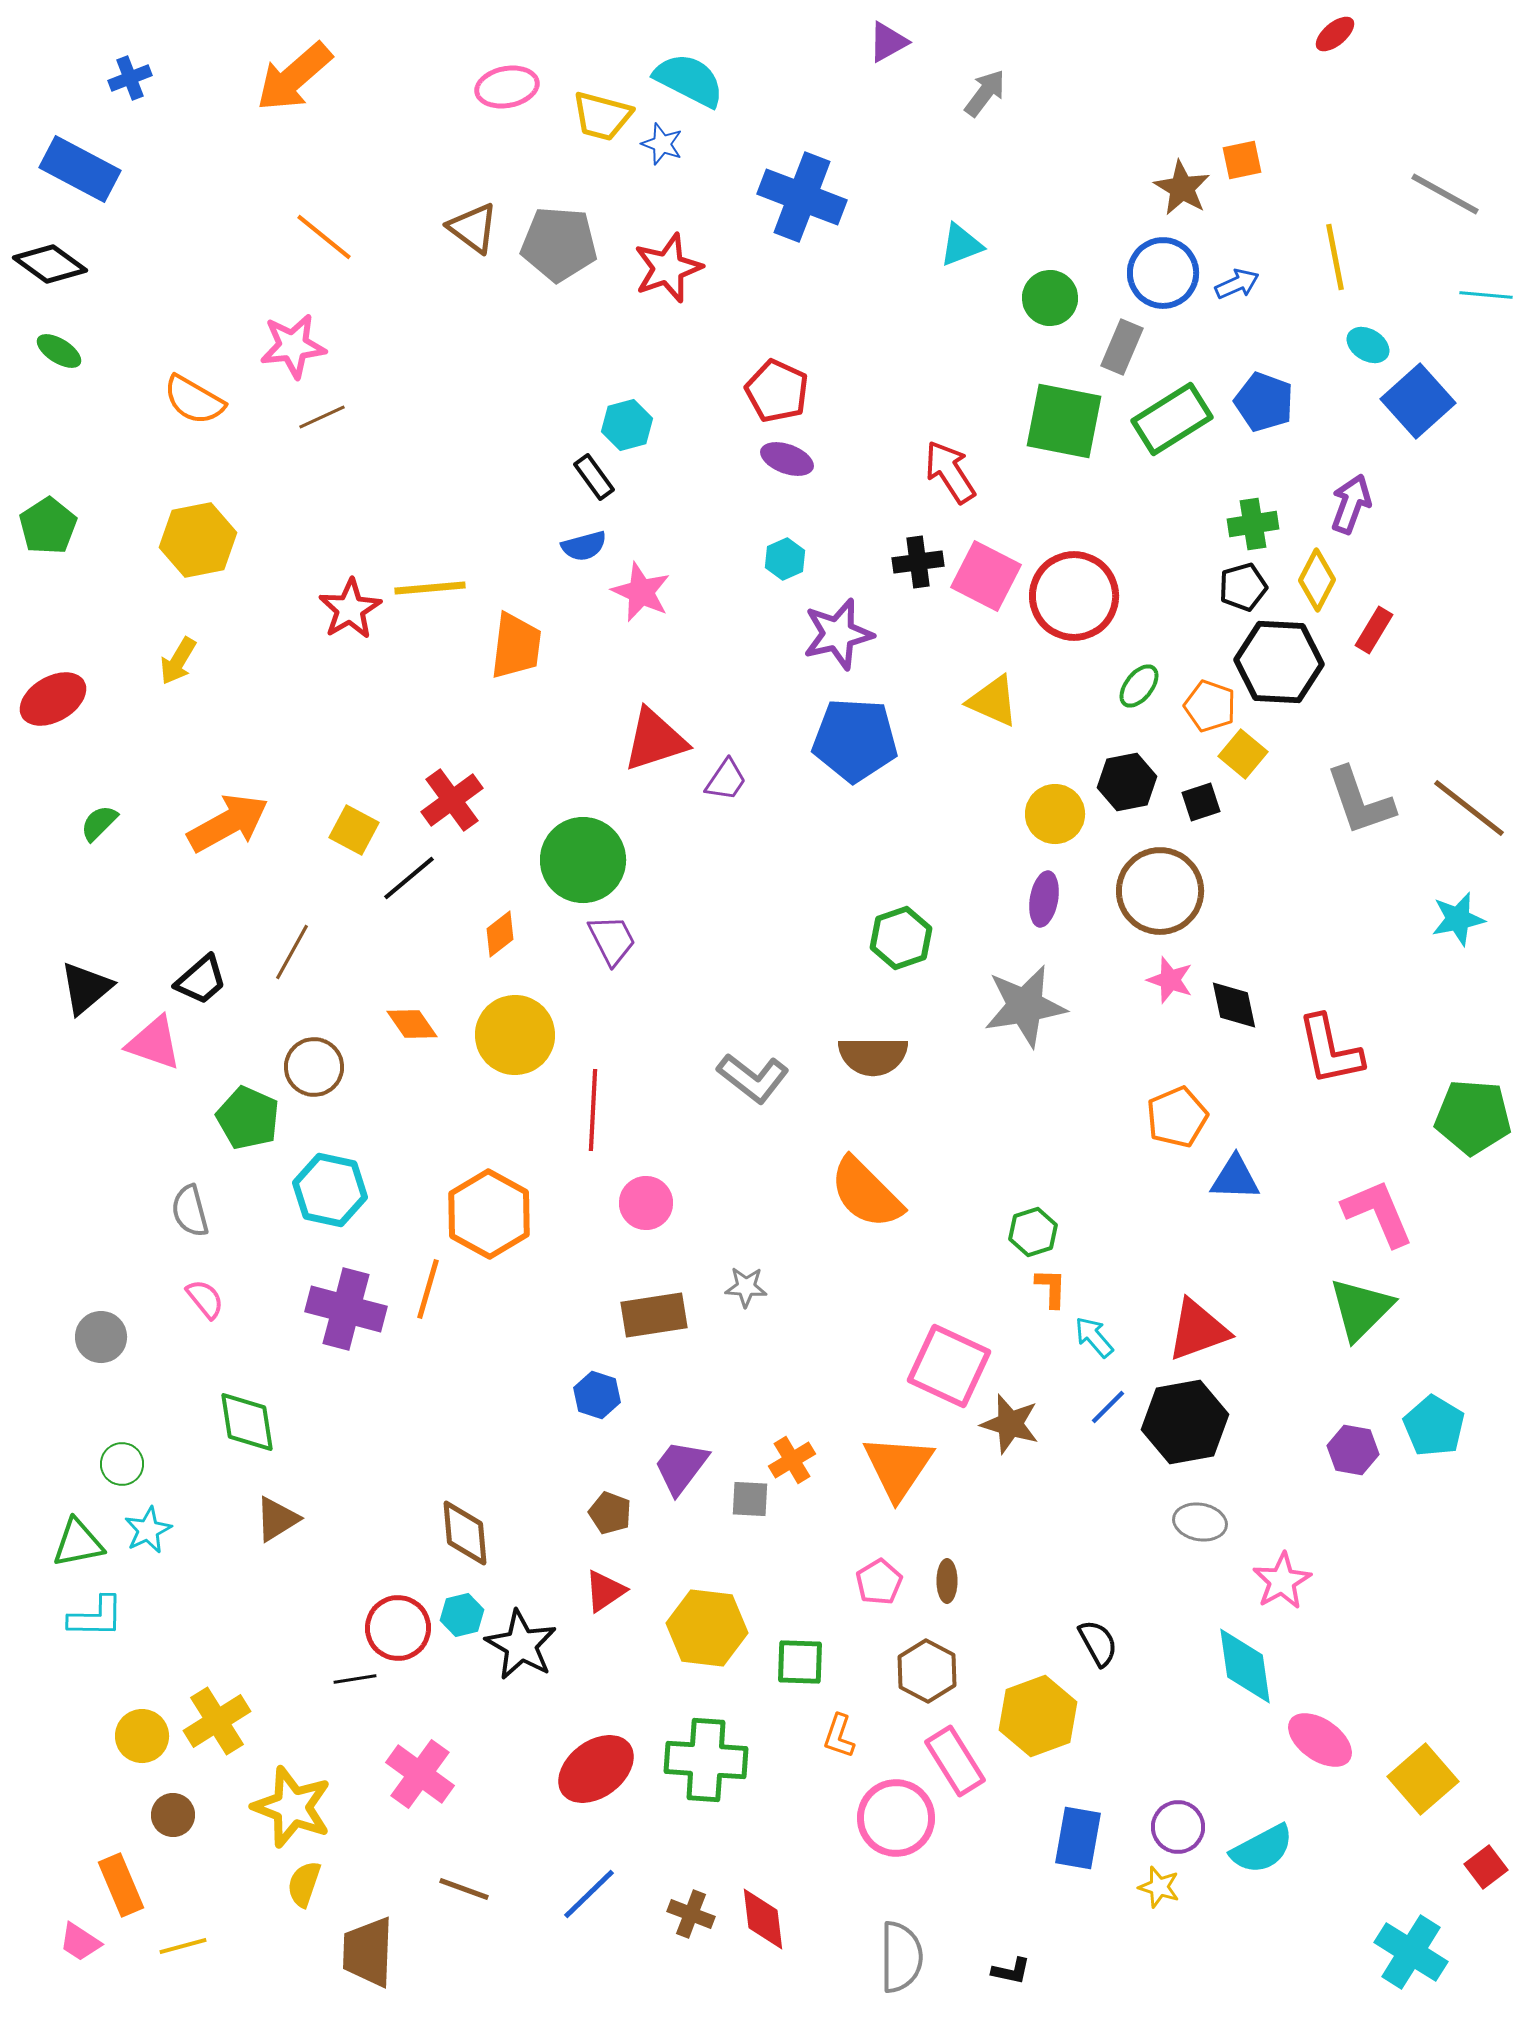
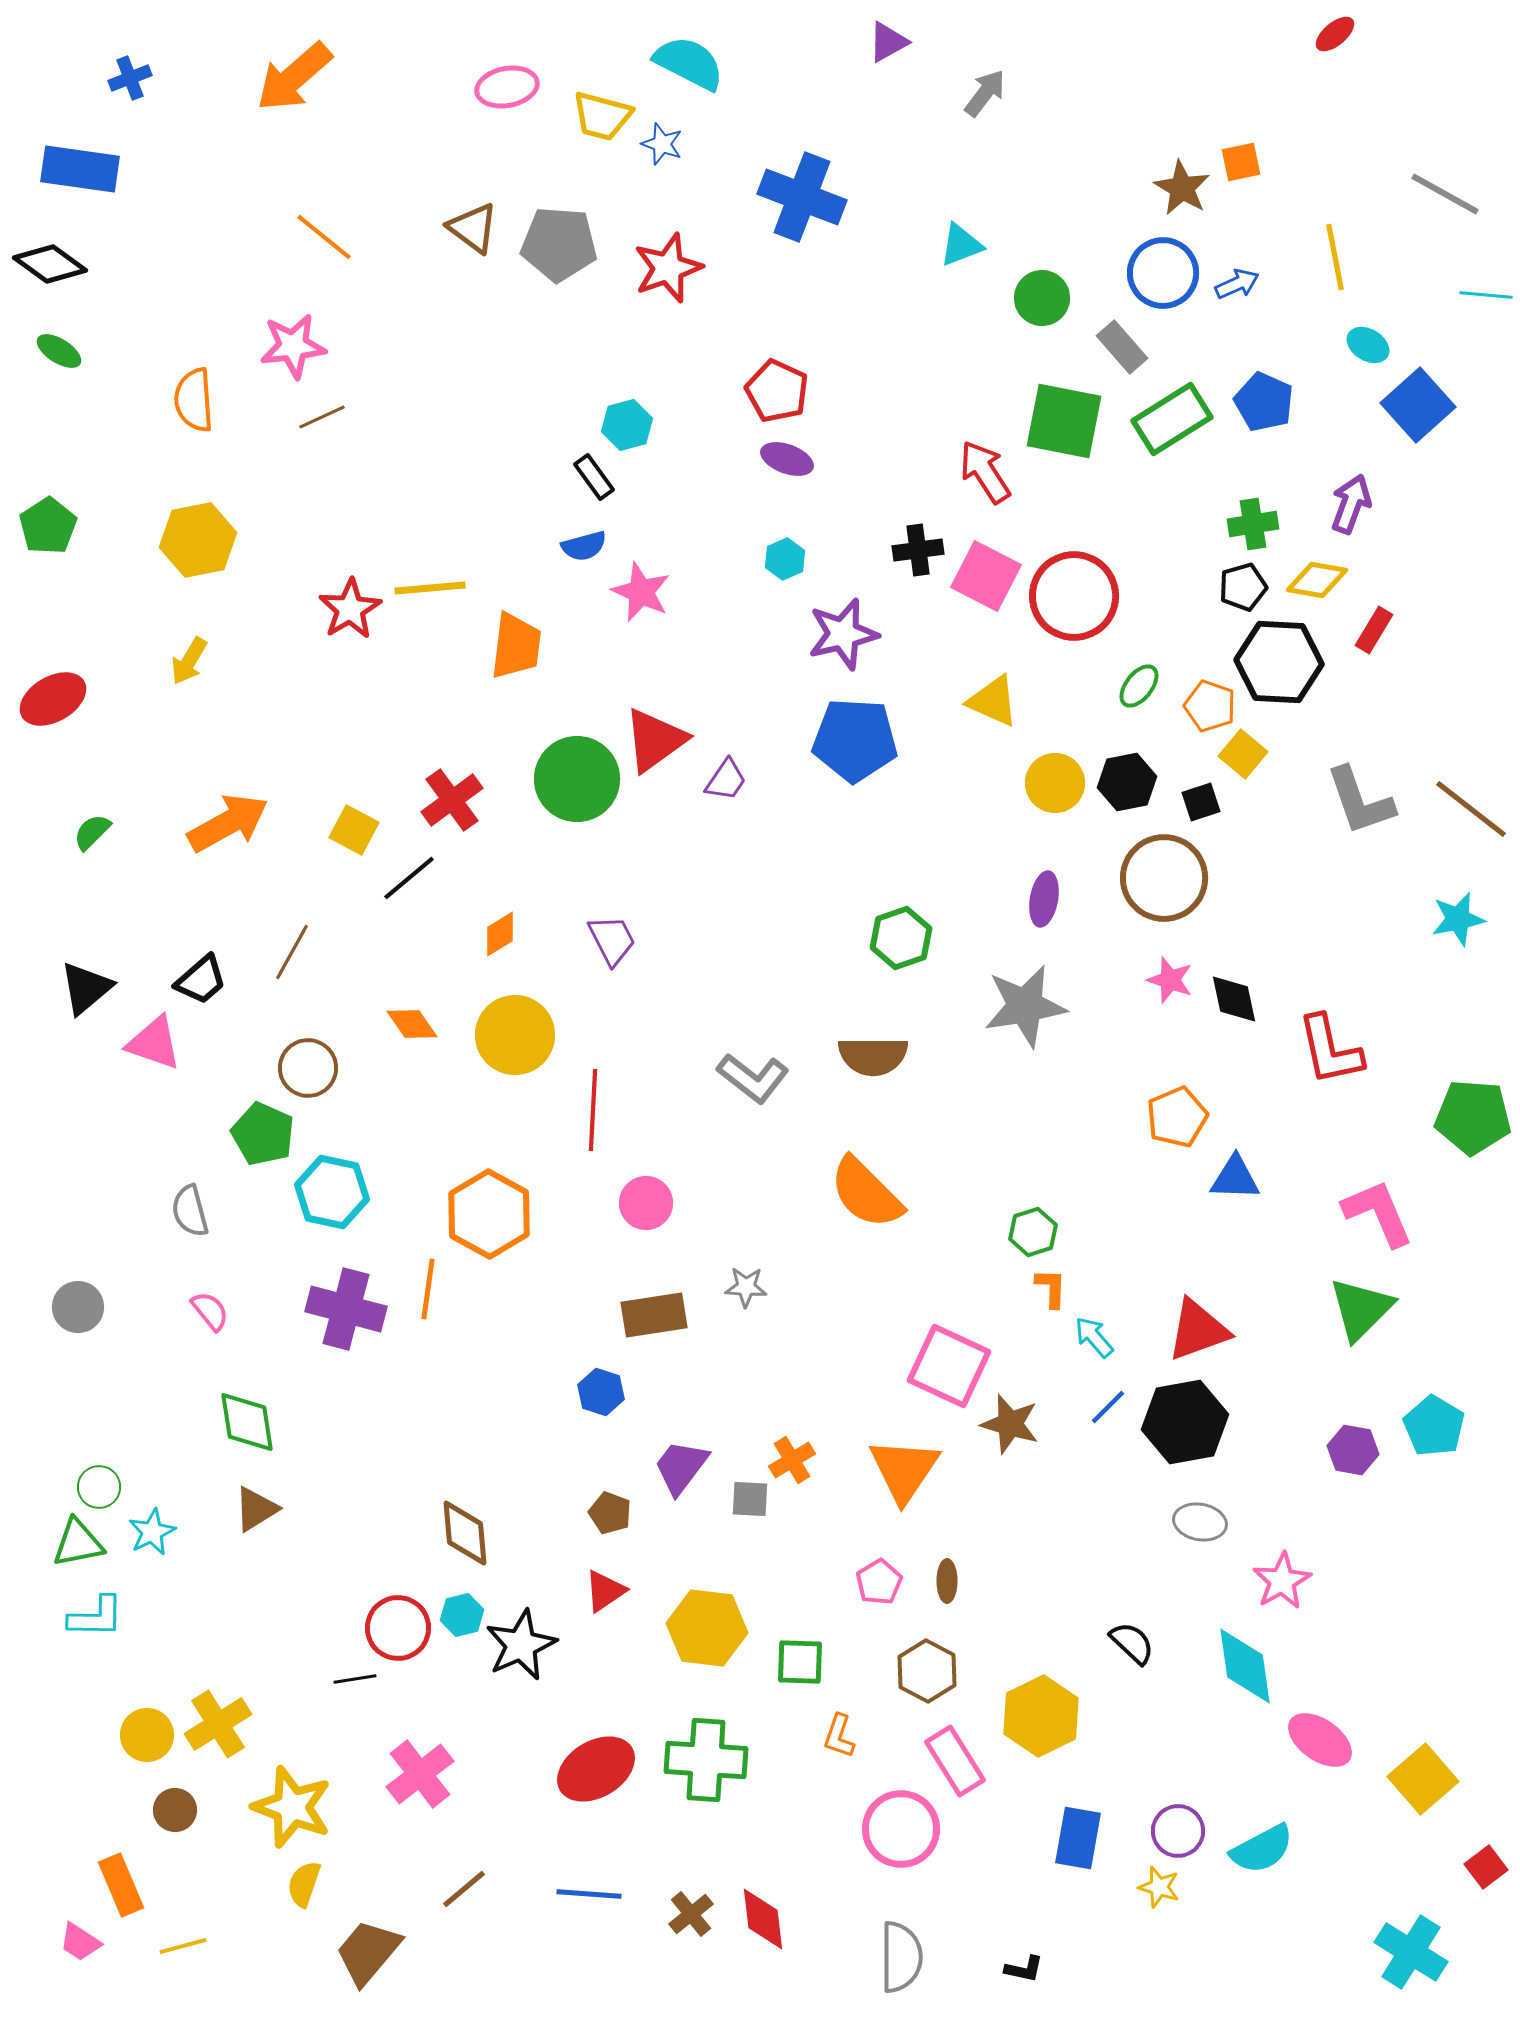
cyan semicircle at (689, 80): moved 17 px up
orange square at (1242, 160): moved 1 px left, 2 px down
blue rectangle at (80, 169): rotated 20 degrees counterclockwise
green circle at (1050, 298): moved 8 px left
gray rectangle at (1122, 347): rotated 64 degrees counterclockwise
orange semicircle at (194, 400): rotated 56 degrees clockwise
blue square at (1418, 401): moved 4 px down
blue pentagon at (1264, 402): rotated 4 degrees clockwise
red arrow at (950, 472): moved 35 px right
black cross at (918, 562): moved 12 px up
yellow diamond at (1317, 580): rotated 72 degrees clockwise
purple star at (838, 634): moved 5 px right
yellow arrow at (178, 661): moved 11 px right
red triangle at (655, 740): rotated 18 degrees counterclockwise
brown line at (1469, 808): moved 2 px right, 1 px down
yellow circle at (1055, 814): moved 31 px up
green semicircle at (99, 823): moved 7 px left, 9 px down
green circle at (583, 860): moved 6 px left, 81 px up
brown circle at (1160, 891): moved 4 px right, 13 px up
orange diamond at (500, 934): rotated 6 degrees clockwise
black diamond at (1234, 1005): moved 6 px up
brown circle at (314, 1067): moved 6 px left, 1 px down
green pentagon at (248, 1118): moved 15 px right, 16 px down
cyan hexagon at (330, 1190): moved 2 px right, 2 px down
orange line at (428, 1289): rotated 8 degrees counterclockwise
pink semicircle at (205, 1299): moved 5 px right, 12 px down
gray circle at (101, 1337): moved 23 px left, 30 px up
blue hexagon at (597, 1395): moved 4 px right, 3 px up
green circle at (122, 1464): moved 23 px left, 23 px down
orange triangle at (898, 1467): moved 6 px right, 3 px down
brown triangle at (277, 1519): moved 21 px left, 10 px up
cyan star at (148, 1530): moved 4 px right, 2 px down
black semicircle at (1098, 1643): moved 34 px right; rotated 18 degrees counterclockwise
black star at (521, 1645): rotated 18 degrees clockwise
yellow hexagon at (1038, 1716): moved 3 px right; rotated 6 degrees counterclockwise
yellow cross at (217, 1721): moved 1 px right, 3 px down
yellow circle at (142, 1736): moved 5 px right, 1 px up
red ellipse at (596, 1769): rotated 6 degrees clockwise
pink cross at (420, 1774): rotated 16 degrees clockwise
brown circle at (173, 1815): moved 2 px right, 5 px up
pink circle at (896, 1818): moved 5 px right, 11 px down
purple circle at (1178, 1827): moved 4 px down
brown line at (464, 1889): rotated 60 degrees counterclockwise
blue line at (589, 1894): rotated 48 degrees clockwise
brown cross at (691, 1914): rotated 30 degrees clockwise
brown trapezoid at (368, 1952): rotated 38 degrees clockwise
black L-shape at (1011, 1971): moved 13 px right, 2 px up
